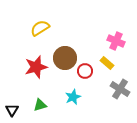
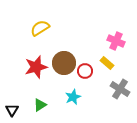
brown circle: moved 1 px left, 5 px down
green triangle: rotated 16 degrees counterclockwise
